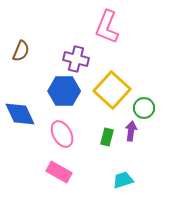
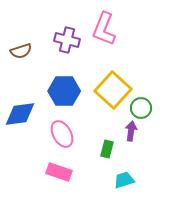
pink L-shape: moved 3 px left, 2 px down
brown semicircle: rotated 50 degrees clockwise
purple cross: moved 9 px left, 19 px up
yellow square: moved 1 px right
green circle: moved 3 px left
blue diamond: rotated 72 degrees counterclockwise
green rectangle: moved 12 px down
pink rectangle: rotated 10 degrees counterclockwise
cyan trapezoid: moved 1 px right
